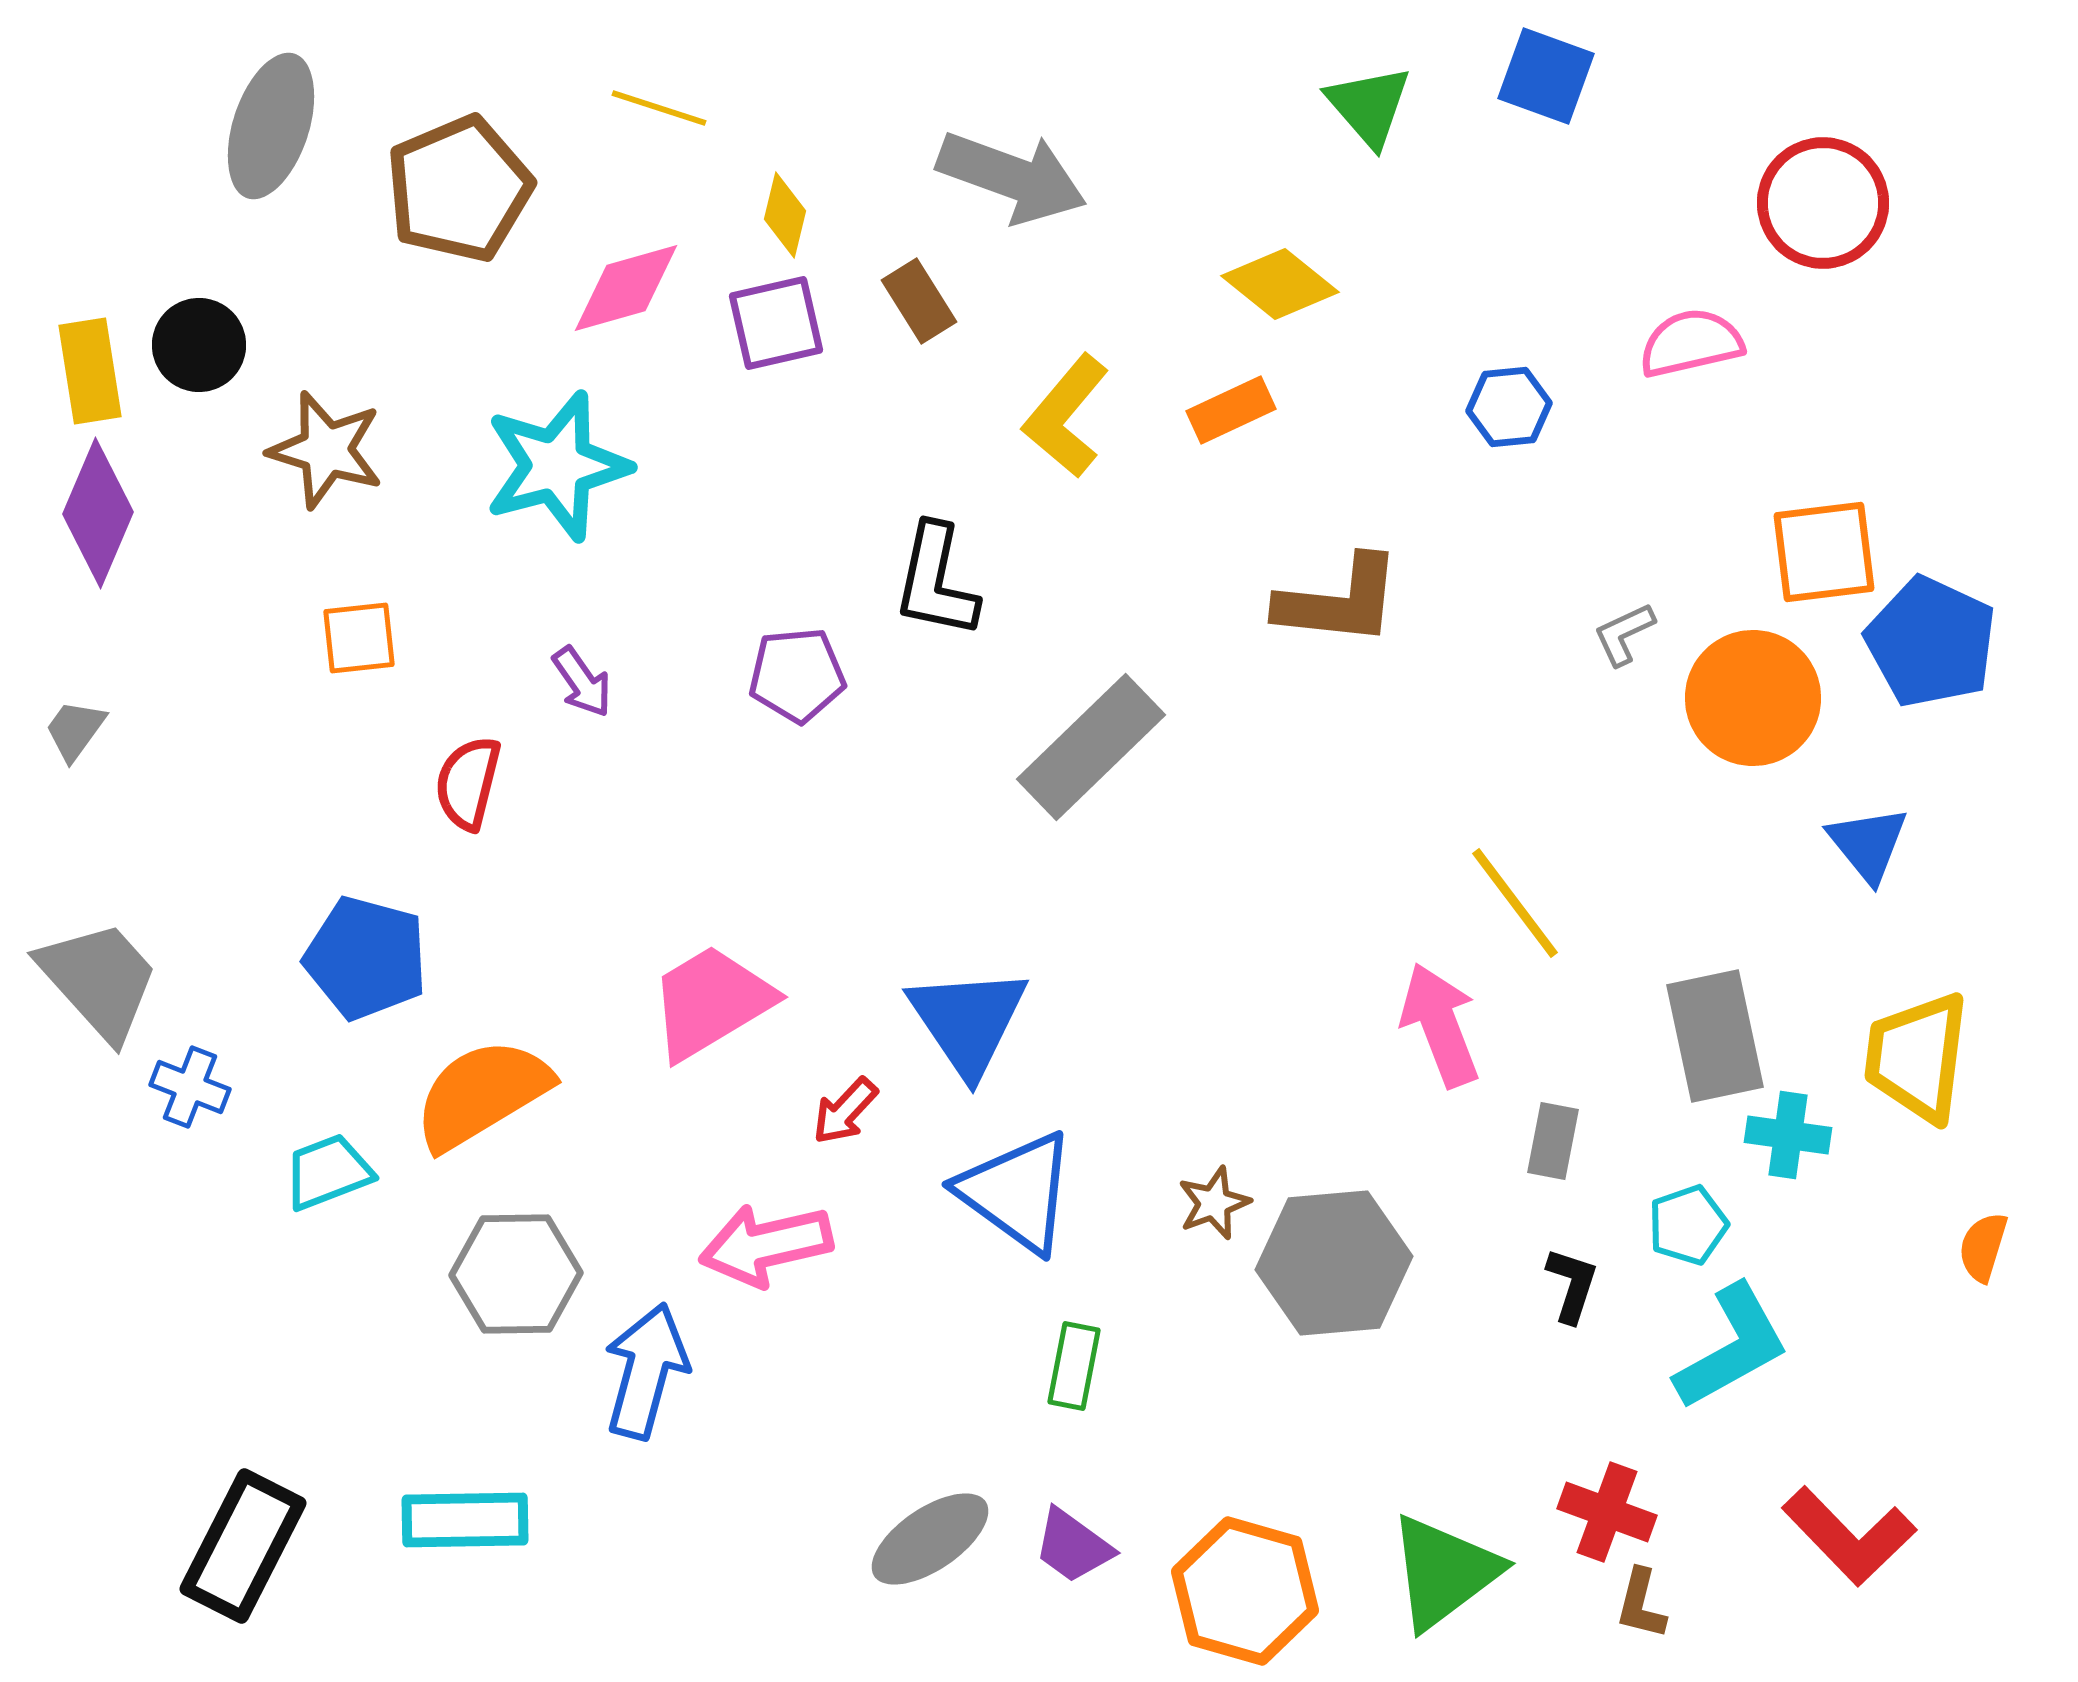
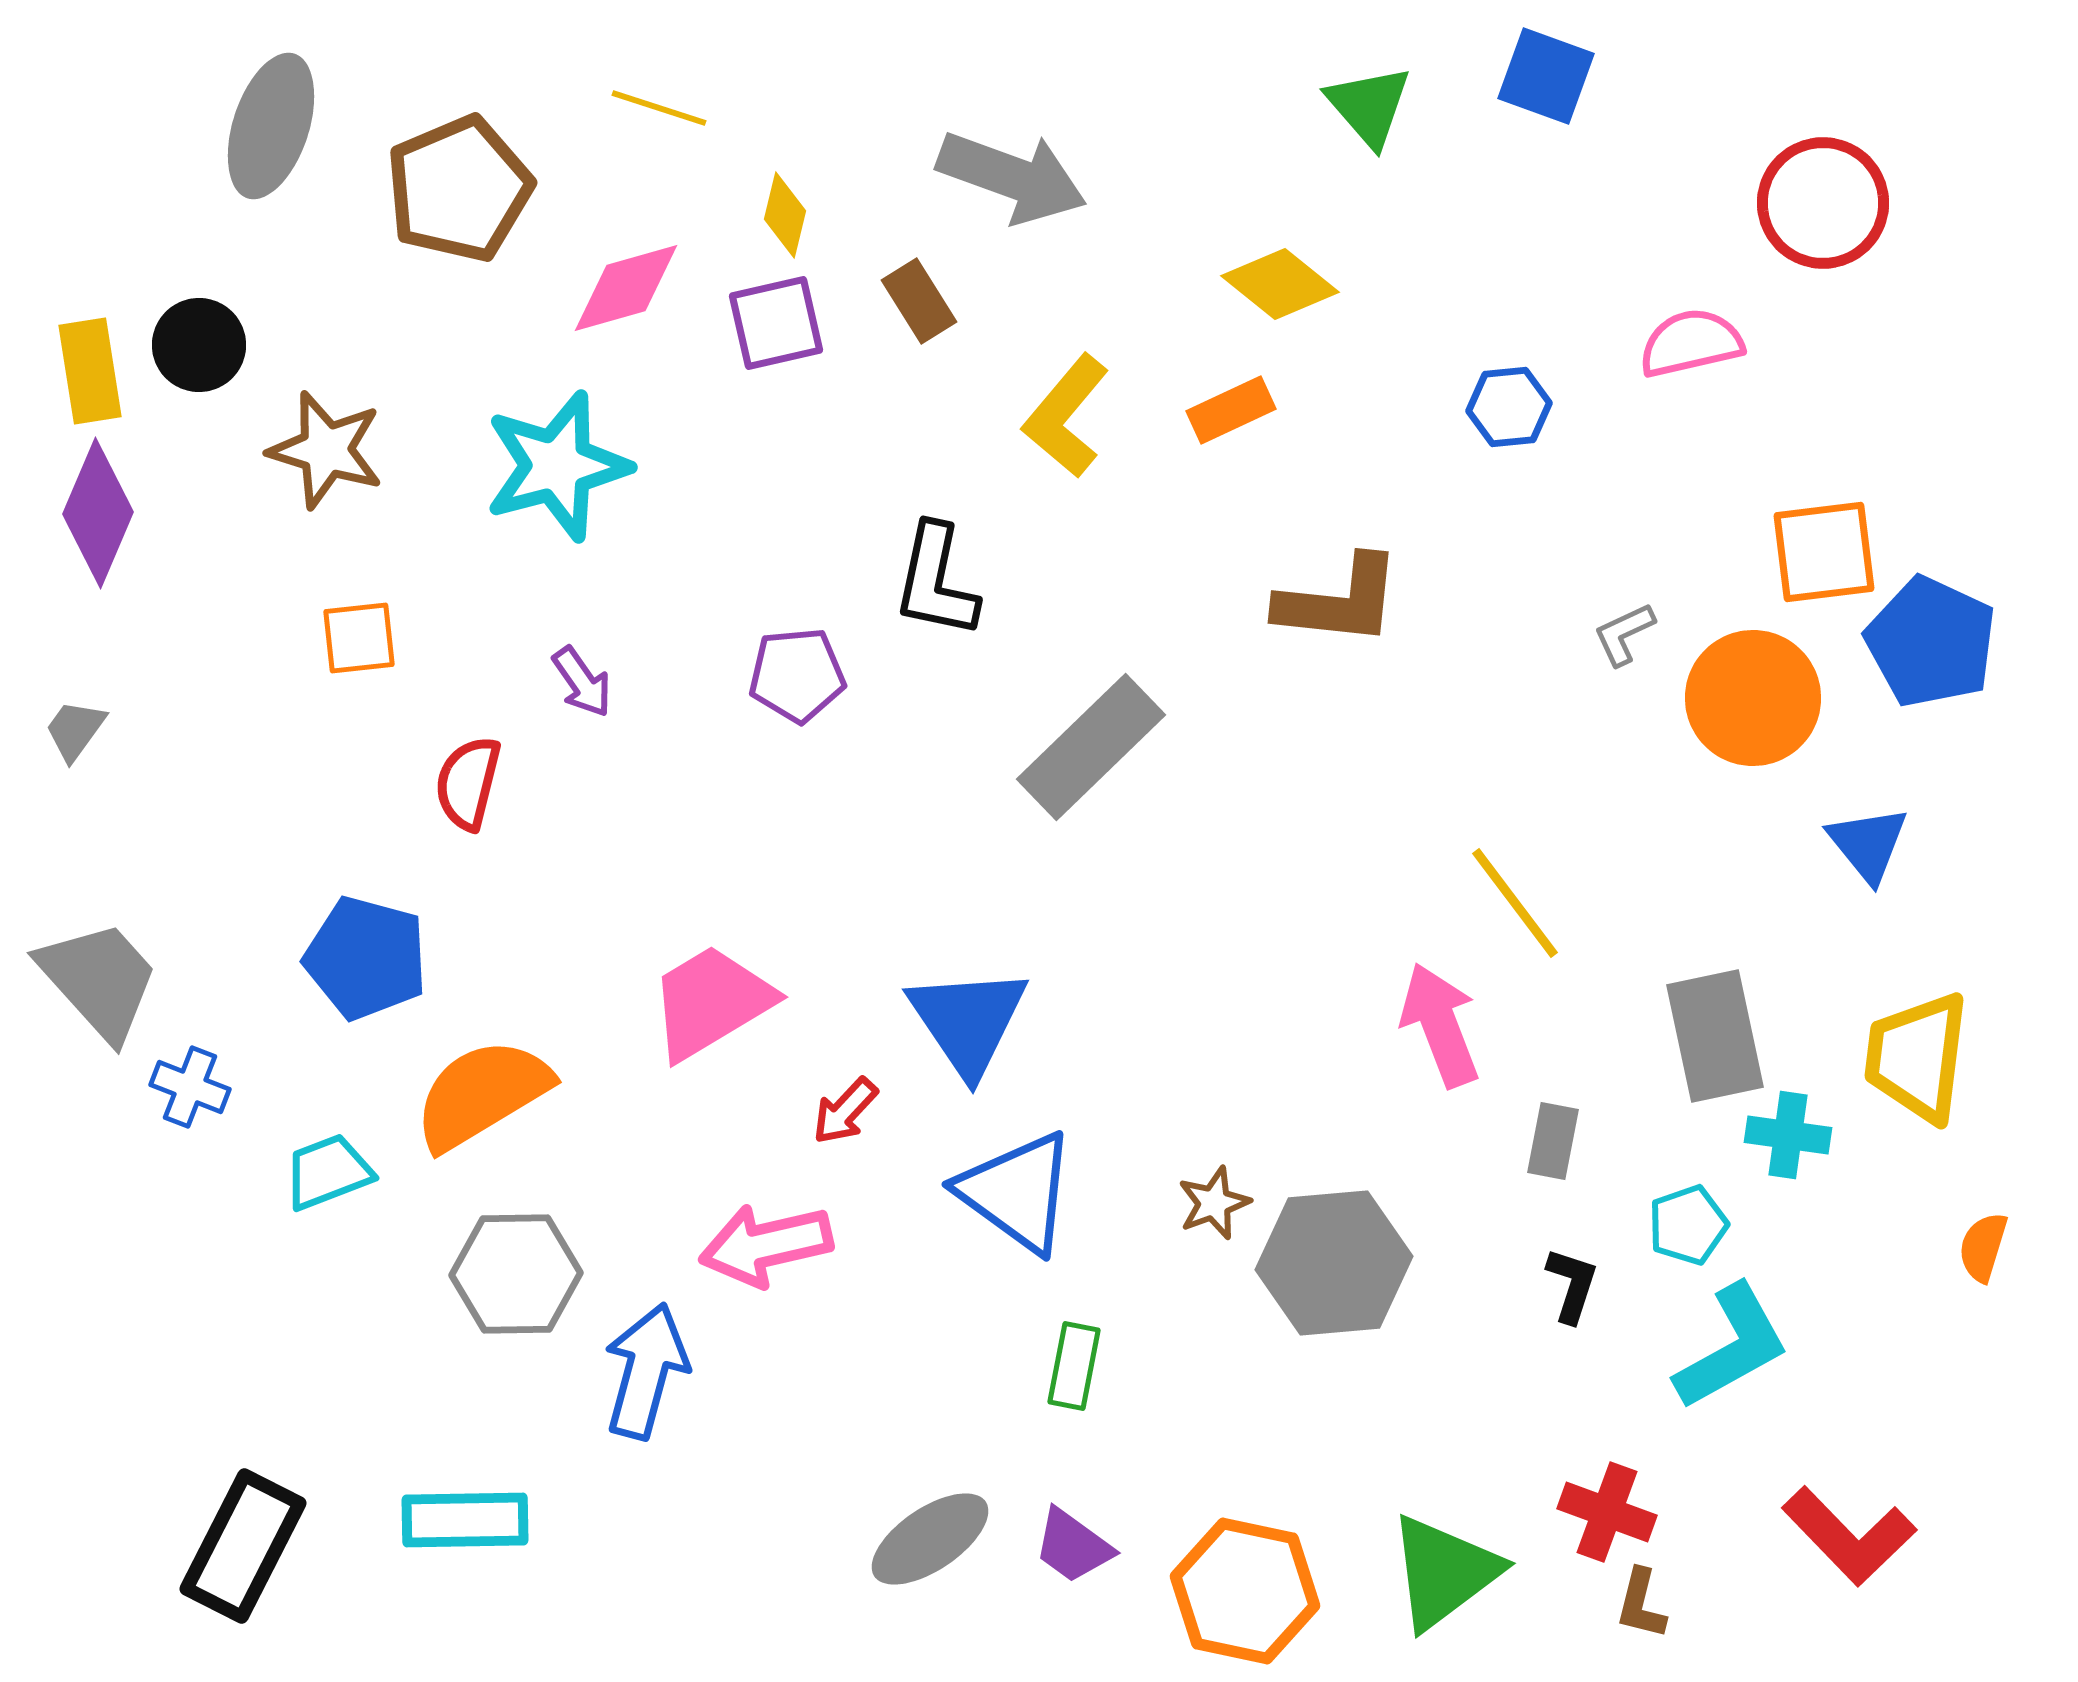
orange hexagon at (1245, 1591): rotated 4 degrees counterclockwise
